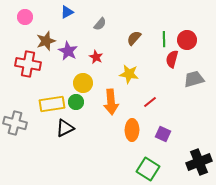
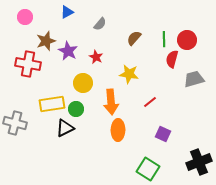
green circle: moved 7 px down
orange ellipse: moved 14 px left
